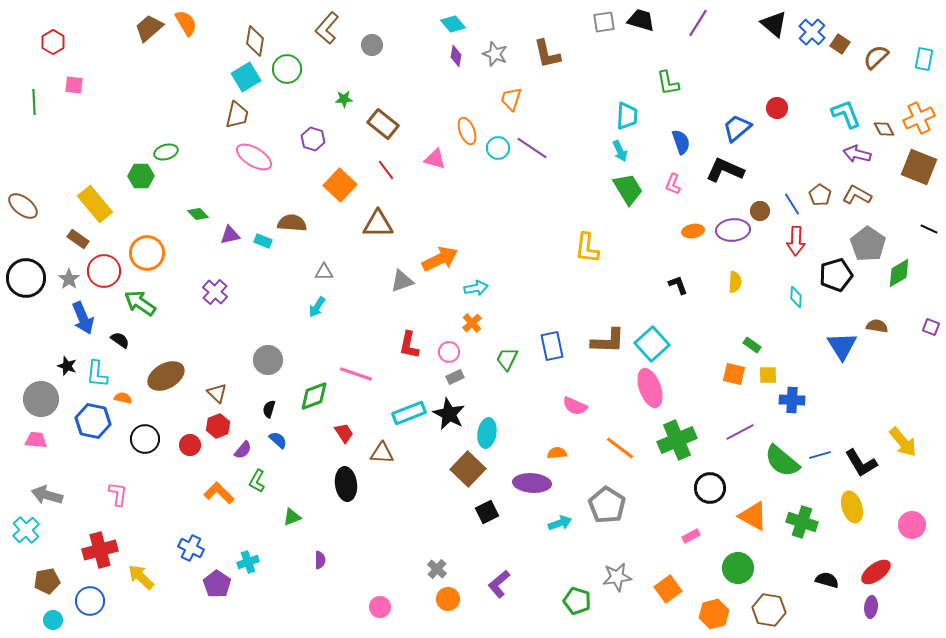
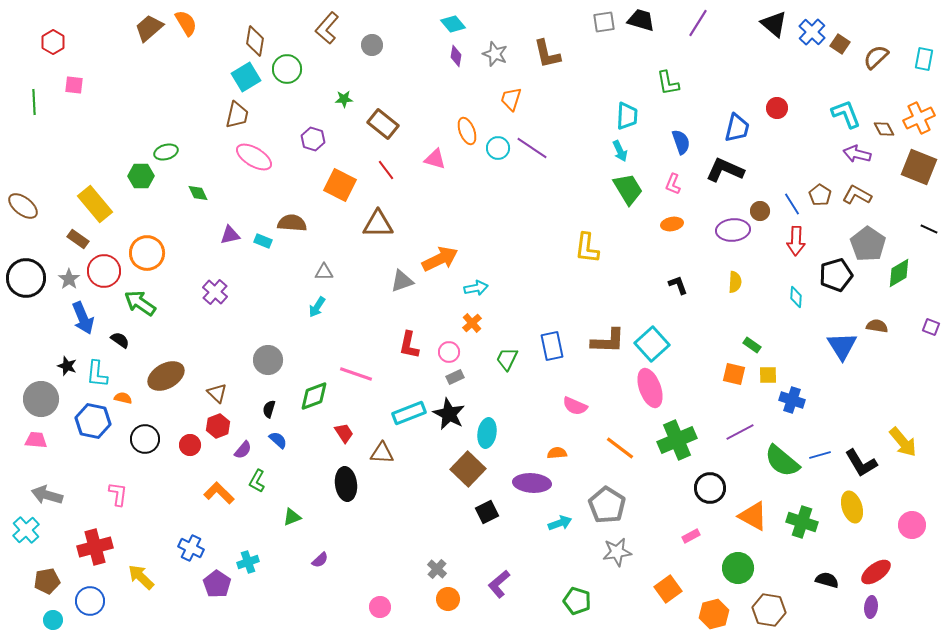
blue trapezoid at (737, 128): rotated 144 degrees clockwise
orange square at (340, 185): rotated 16 degrees counterclockwise
green diamond at (198, 214): moved 21 px up; rotated 20 degrees clockwise
orange ellipse at (693, 231): moved 21 px left, 7 px up
blue cross at (792, 400): rotated 15 degrees clockwise
red cross at (100, 550): moved 5 px left, 3 px up
purple semicircle at (320, 560): rotated 48 degrees clockwise
gray star at (617, 577): moved 25 px up
